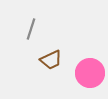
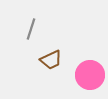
pink circle: moved 2 px down
